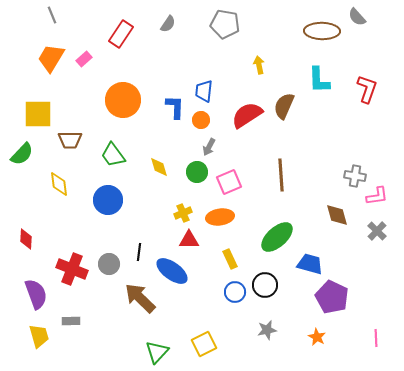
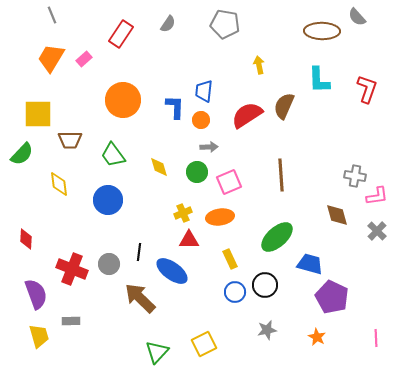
gray arrow at (209, 147): rotated 120 degrees counterclockwise
